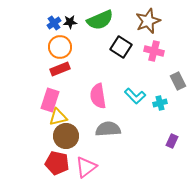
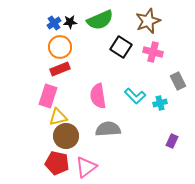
pink cross: moved 1 px left, 1 px down
pink rectangle: moved 2 px left, 4 px up
